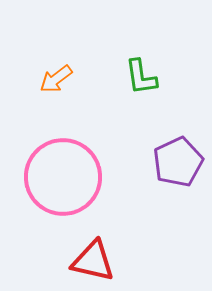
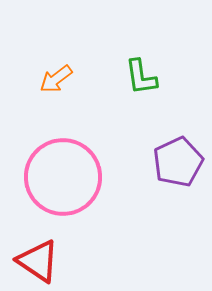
red triangle: moved 55 px left; rotated 21 degrees clockwise
